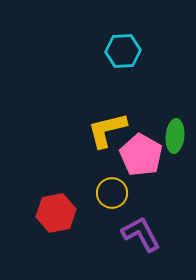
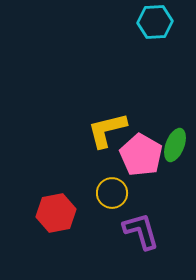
cyan hexagon: moved 32 px right, 29 px up
green ellipse: moved 9 px down; rotated 16 degrees clockwise
purple L-shape: moved 3 px up; rotated 12 degrees clockwise
